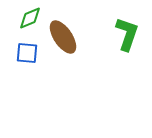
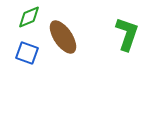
green diamond: moved 1 px left, 1 px up
blue square: rotated 15 degrees clockwise
